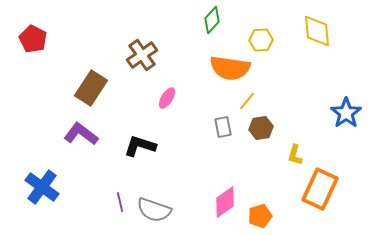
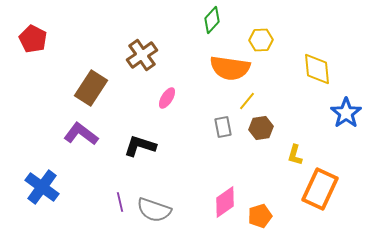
yellow diamond: moved 38 px down
